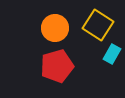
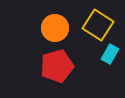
cyan rectangle: moved 2 px left
